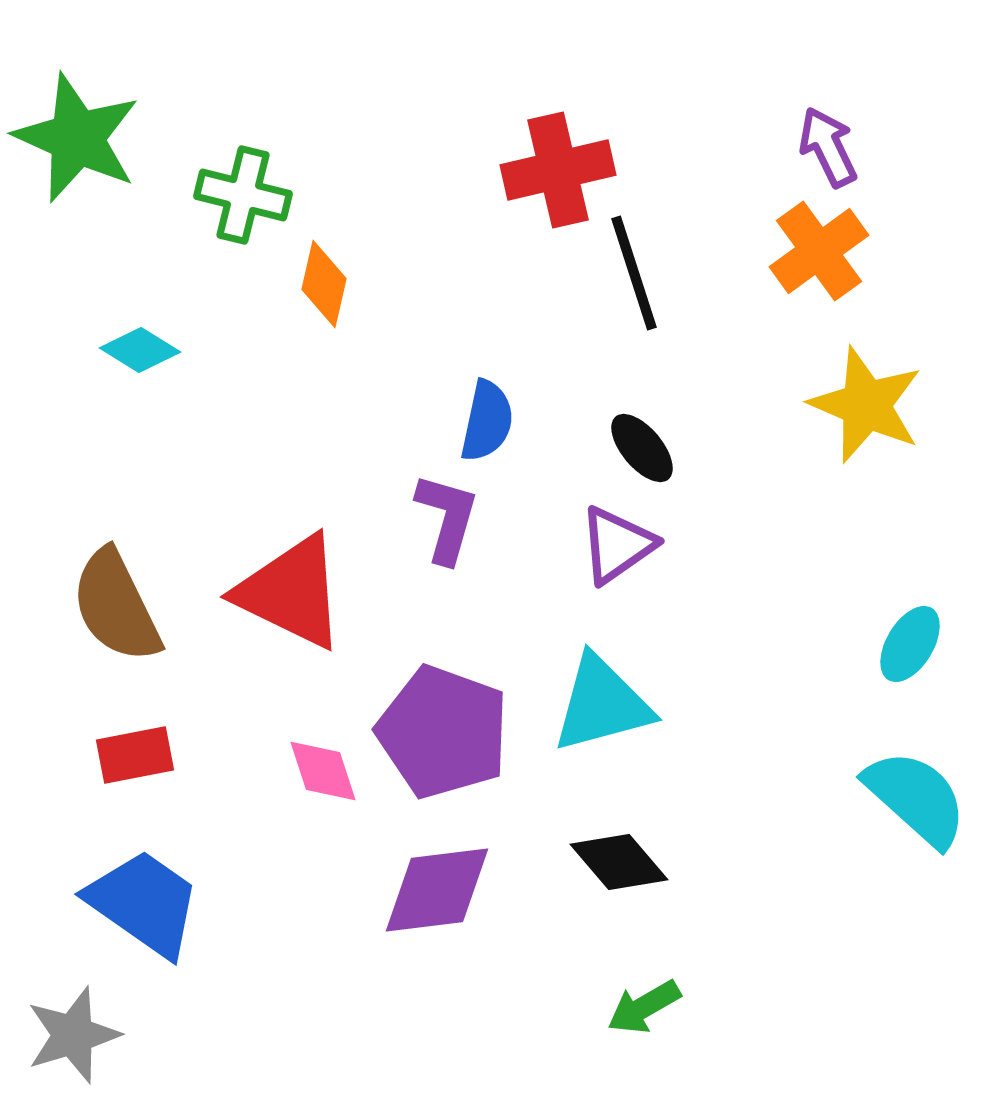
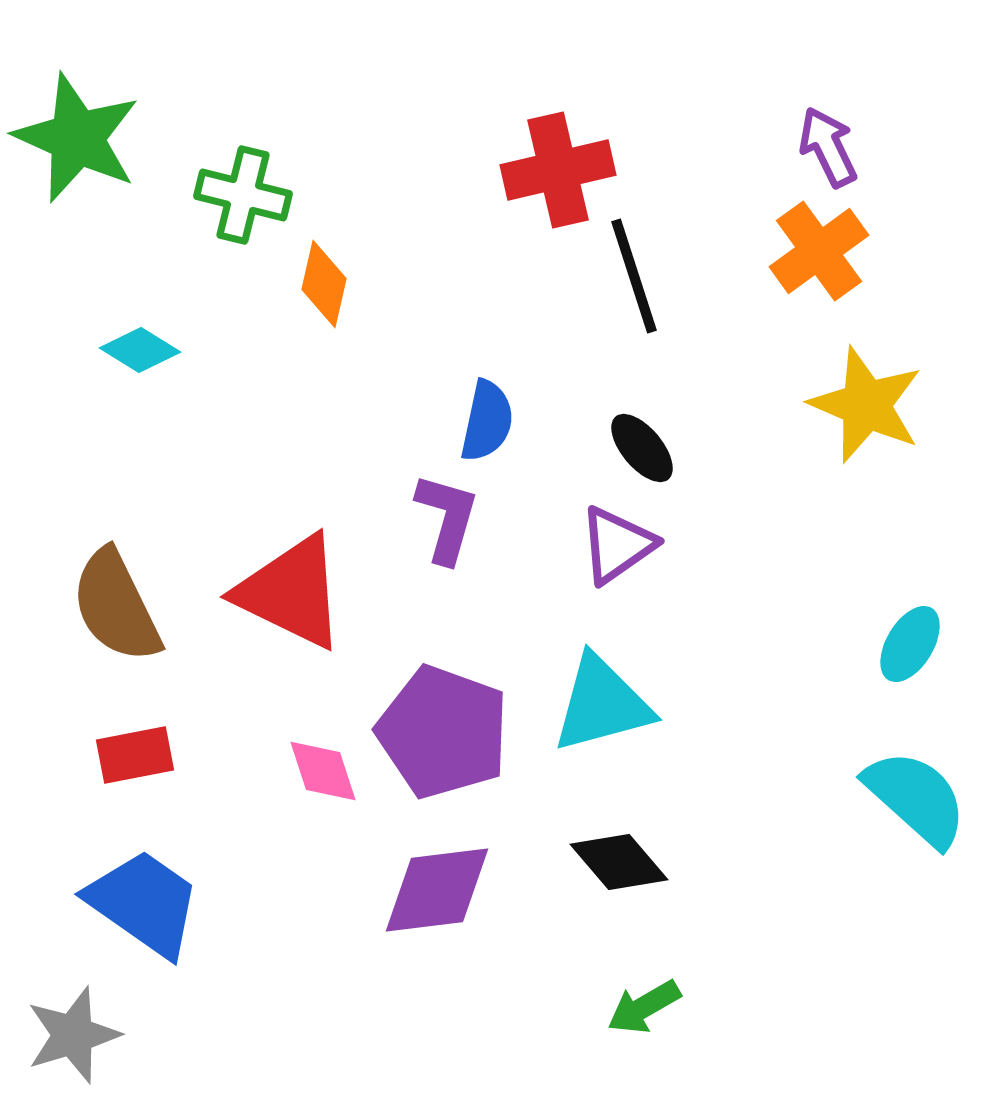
black line: moved 3 px down
